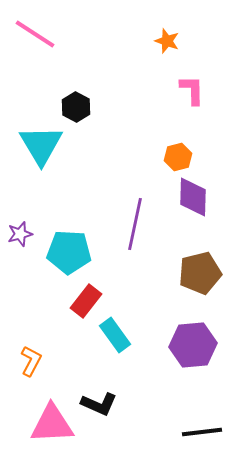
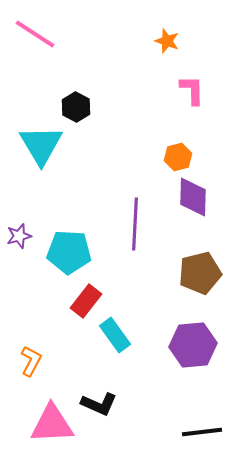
purple line: rotated 9 degrees counterclockwise
purple star: moved 1 px left, 2 px down
